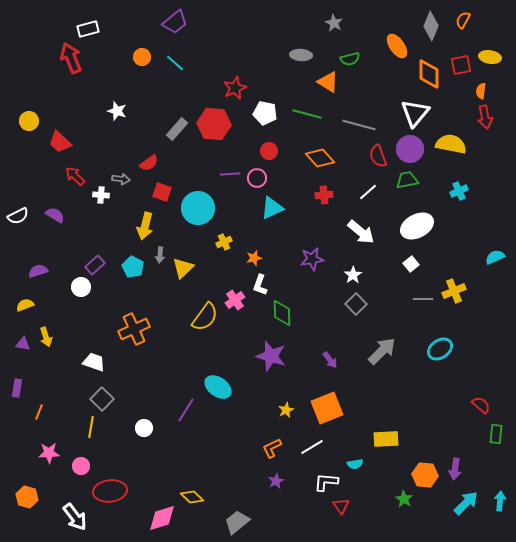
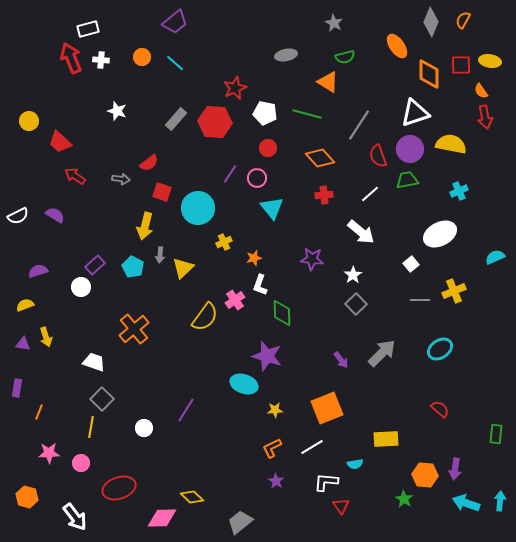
gray diamond at (431, 26): moved 4 px up
gray ellipse at (301, 55): moved 15 px left; rotated 15 degrees counterclockwise
yellow ellipse at (490, 57): moved 4 px down
green semicircle at (350, 59): moved 5 px left, 2 px up
red square at (461, 65): rotated 10 degrees clockwise
orange semicircle at (481, 91): rotated 42 degrees counterclockwise
white triangle at (415, 113): rotated 32 degrees clockwise
red hexagon at (214, 124): moved 1 px right, 2 px up
gray line at (359, 125): rotated 72 degrees counterclockwise
gray rectangle at (177, 129): moved 1 px left, 10 px up
red circle at (269, 151): moved 1 px left, 3 px up
purple line at (230, 174): rotated 54 degrees counterclockwise
red arrow at (75, 176): rotated 10 degrees counterclockwise
white line at (368, 192): moved 2 px right, 2 px down
white cross at (101, 195): moved 135 px up
cyan triangle at (272, 208): rotated 45 degrees counterclockwise
white ellipse at (417, 226): moved 23 px right, 8 px down
purple star at (312, 259): rotated 15 degrees clockwise
gray line at (423, 299): moved 3 px left, 1 px down
orange cross at (134, 329): rotated 16 degrees counterclockwise
gray arrow at (382, 351): moved 2 px down
purple star at (271, 356): moved 4 px left
purple arrow at (330, 360): moved 11 px right
cyan ellipse at (218, 387): moved 26 px right, 3 px up; rotated 16 degrees counterclockwise
red semicircle at (481, 405): moved 41 px left, 4 px down
yellow star at (286, 410): moved 11 px left; rotated 21 degrees clockwise
pink circle at (81, 466): moved 3 px up
purple star at (276, 481): rotated 14 degrees counterclockwise
red ellipse at (110, 491): moved 9 px right, 3 px up; rotated 12 degrees counterclockwise
cyan arrow at (466, 503): rotated 116 degrees counterclockwise
pink diamond at (162, 518): rotated 16 degrees clockwise
gray trapezoid at (237, 522): moved 3 px right
